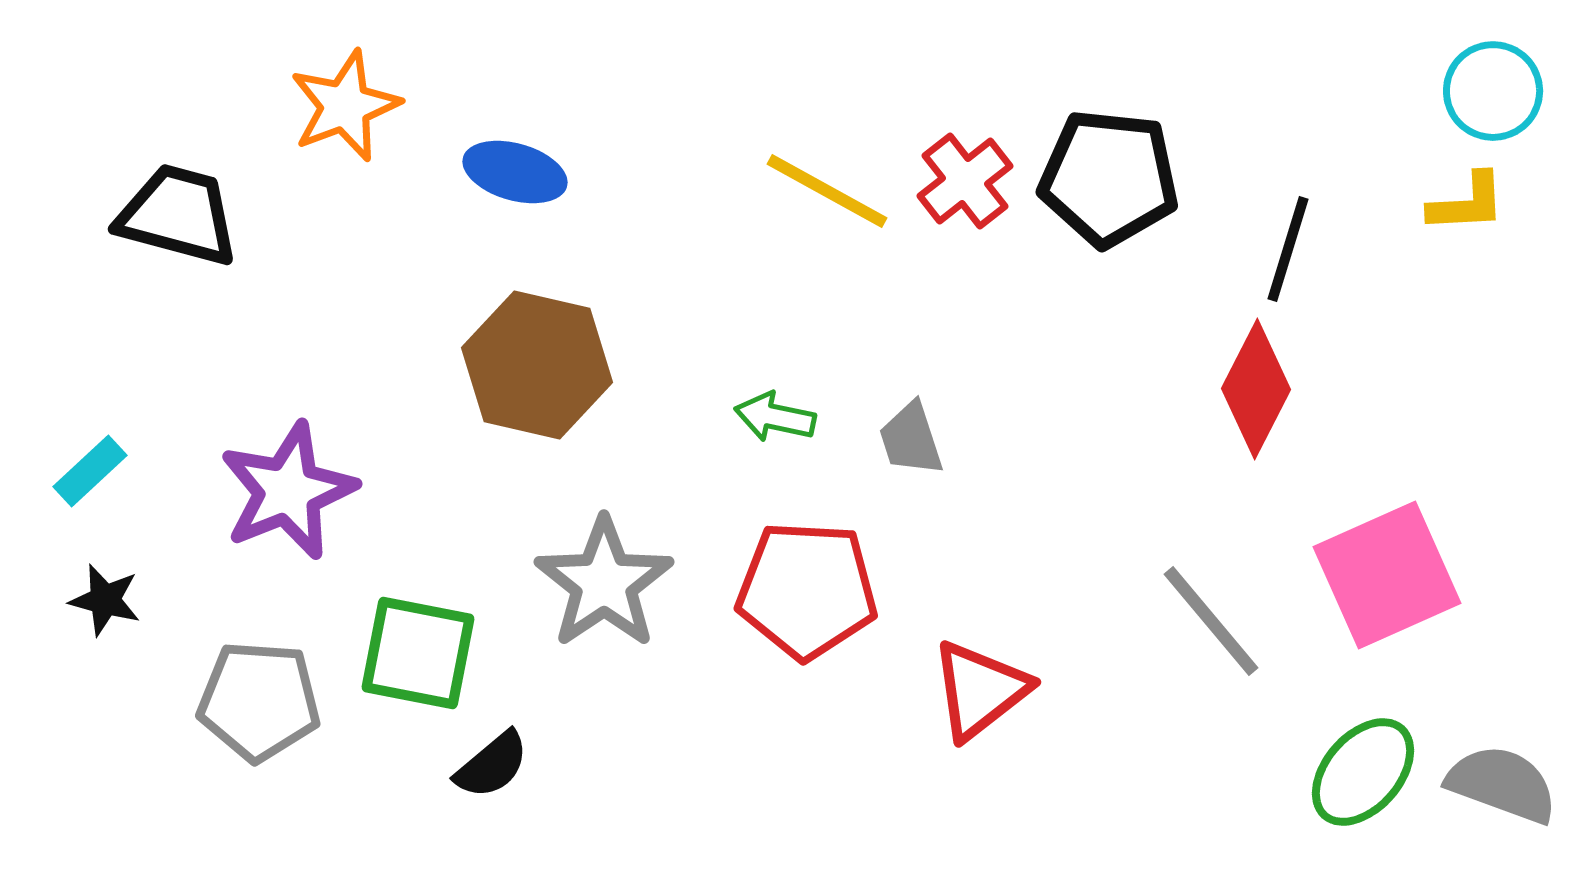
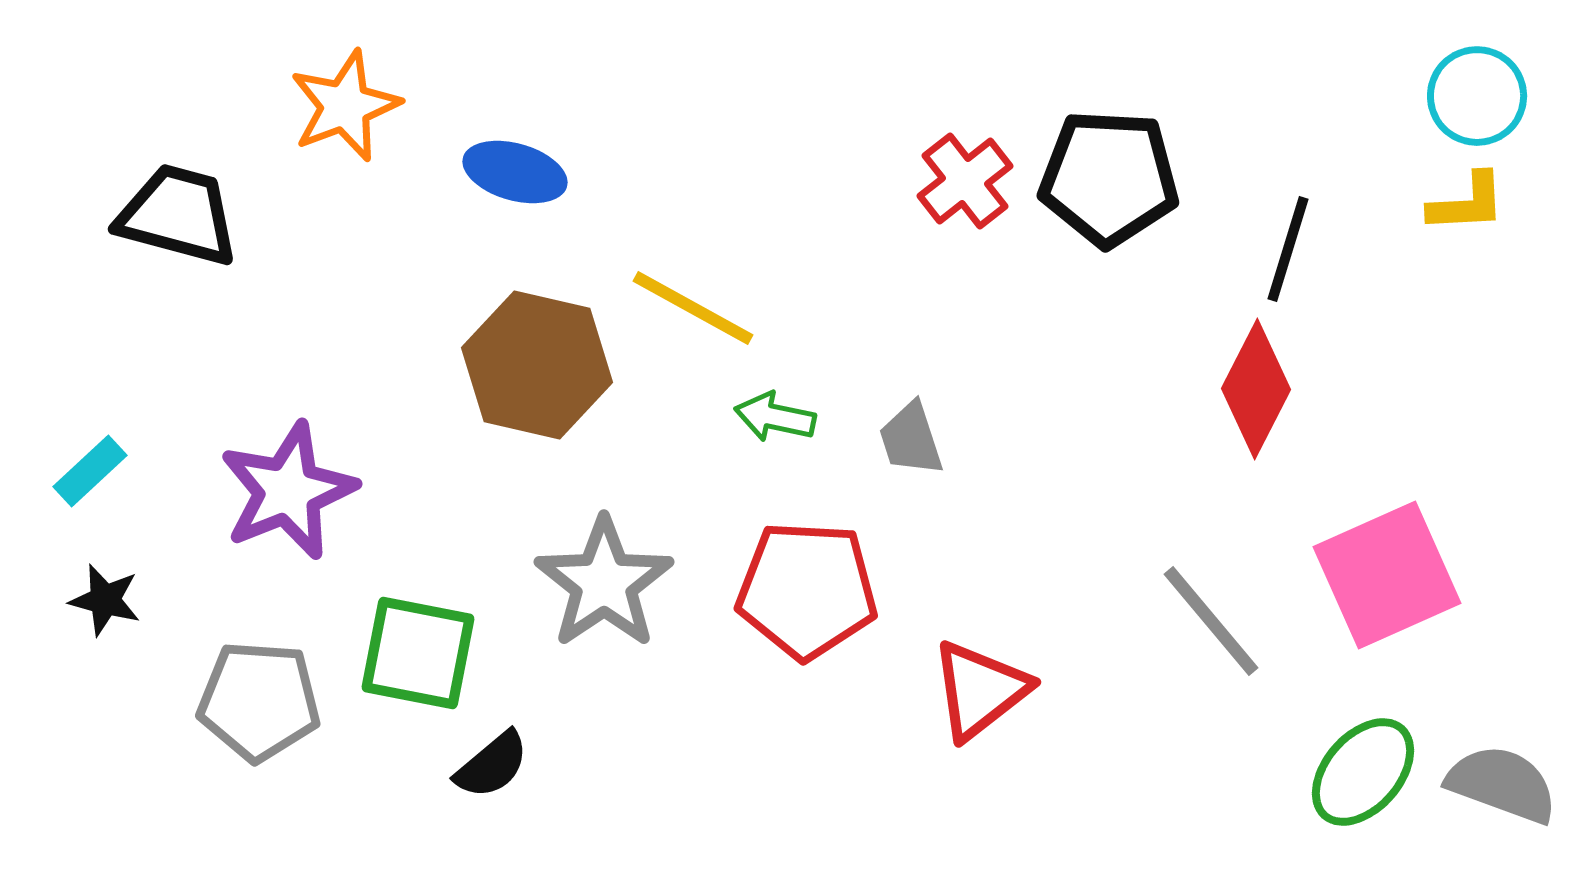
cyan circle: moved 16 px left, 5 px down
black pentagon: rotated 3 degrees counterclockwise
yellow line: moved 134 px left, 117 px down
